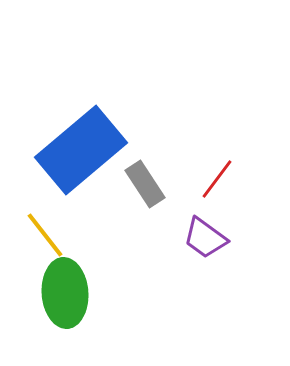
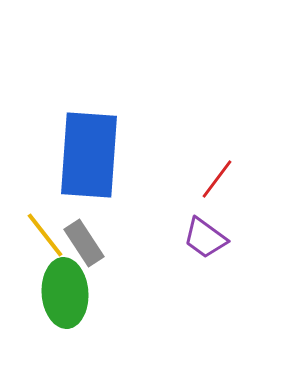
blue rectangle: moved 8 px right, 5 px down; rotated 46 degrees counterclockwise
gray rectangle: moved 61 px left, 59 px down
